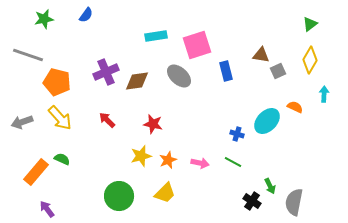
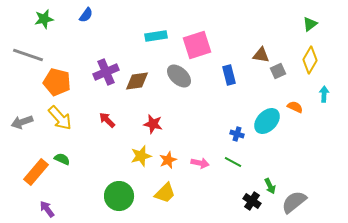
blue rectangle: moved 3 px right, 4 px down
gray semicircle: rotated 40 degrees clockwise
